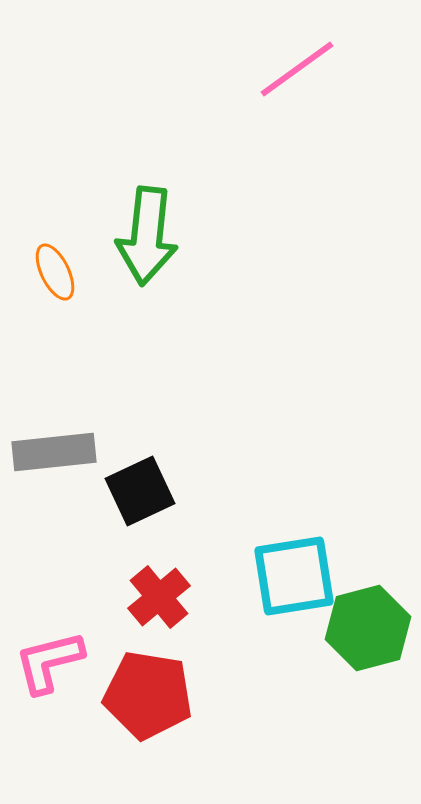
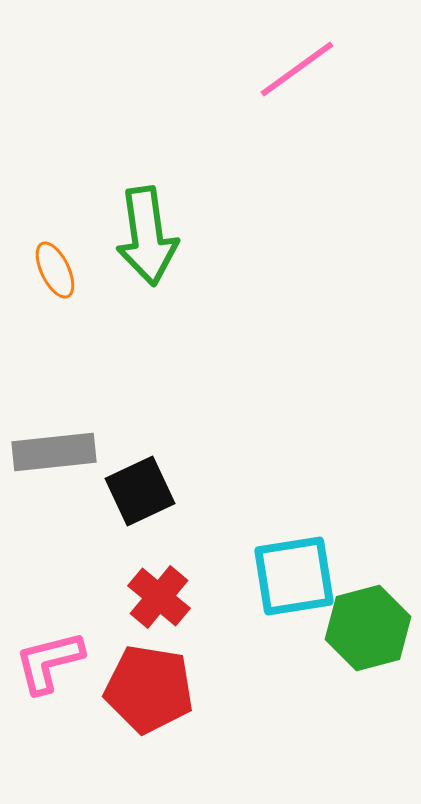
green arrow: rotated 14 degrees counterclockwise
orange ellipse: moved 2 px up
red cross: rotated 10 degrees counterclockwise
red pentagon: moved 1 px right, 6 px up
